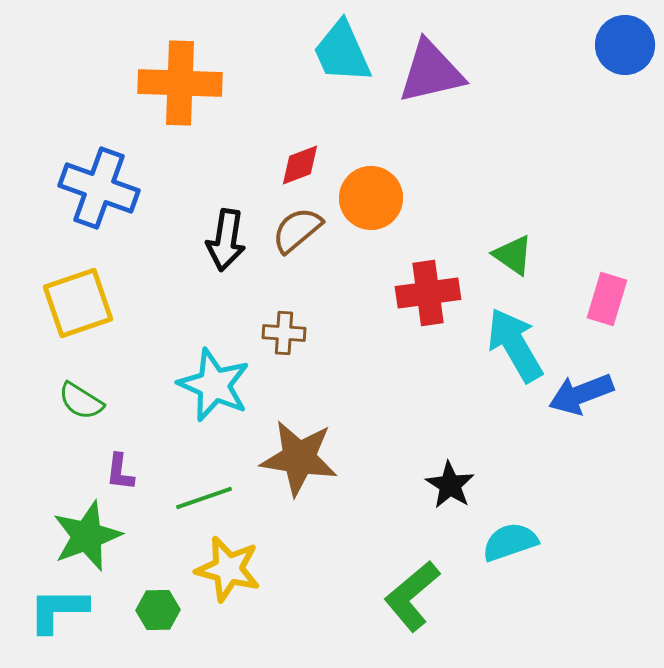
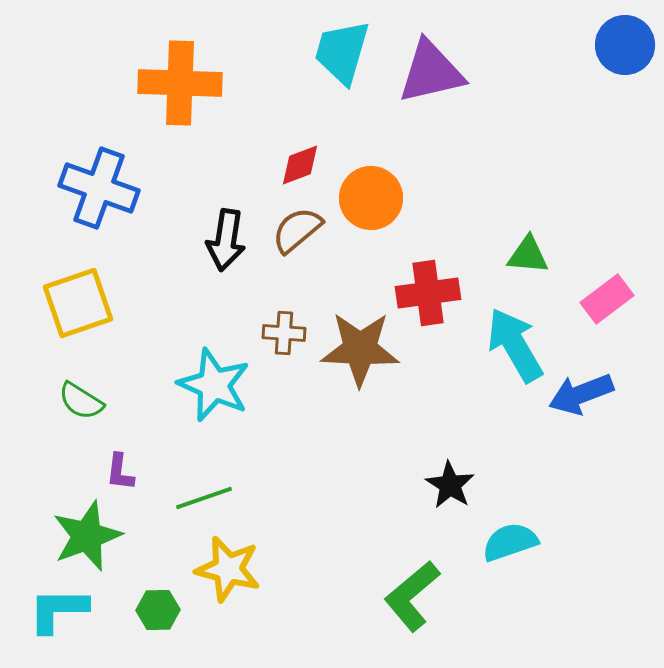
cyan trapezoid: rotated 40 degrees clockwise
green triangle: moved 15 px right; rotated 30 degrees counterclockwise
pink rectangle: rotated 36 degrees clockwise
brown star: moved 61 px right, 109 px up; rotated 6 degrees counterclockwise
